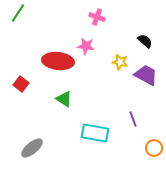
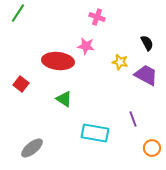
black semicircle: moved 2 px right, 2 px down; rotated 21 degrees clockwise
orange circle: moved 2 px left
